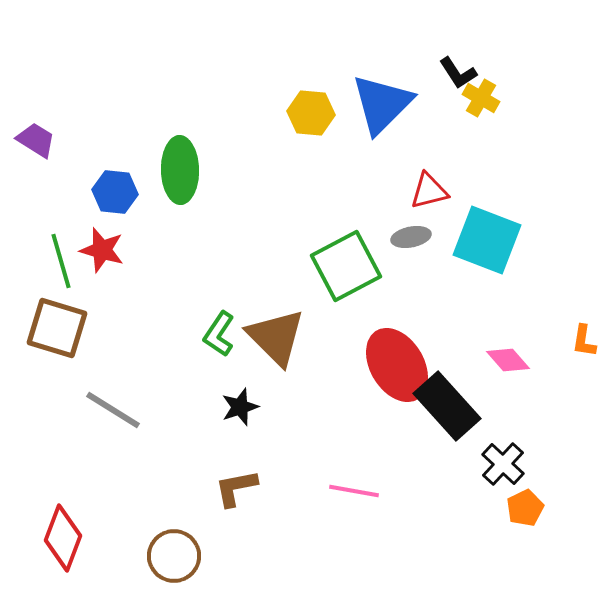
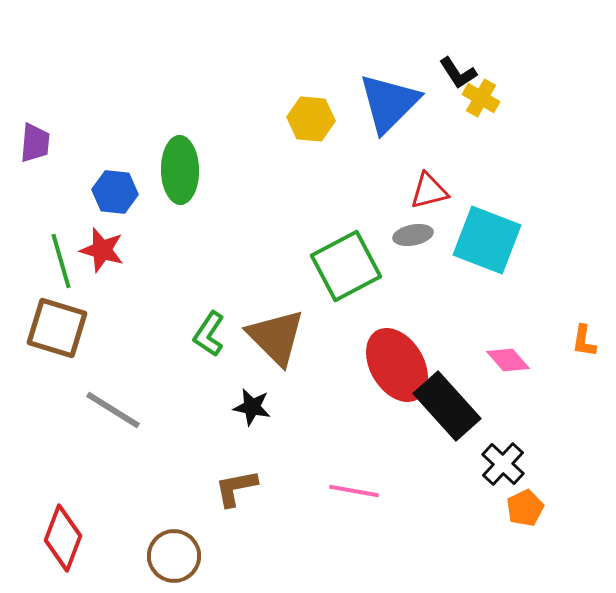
blue triangle: moved 7 px right, 1 px up
yellow hexagon: moved 6 px down
purple trapezoid: moved 1 px left, 3 px down; rotated 63 degrees clockwise
gray ellipse: moved 2 px right, 2 px up
green L-shape: moved 10 px left
black star: moved 12 px right; rotated 30 degrees clockwise
